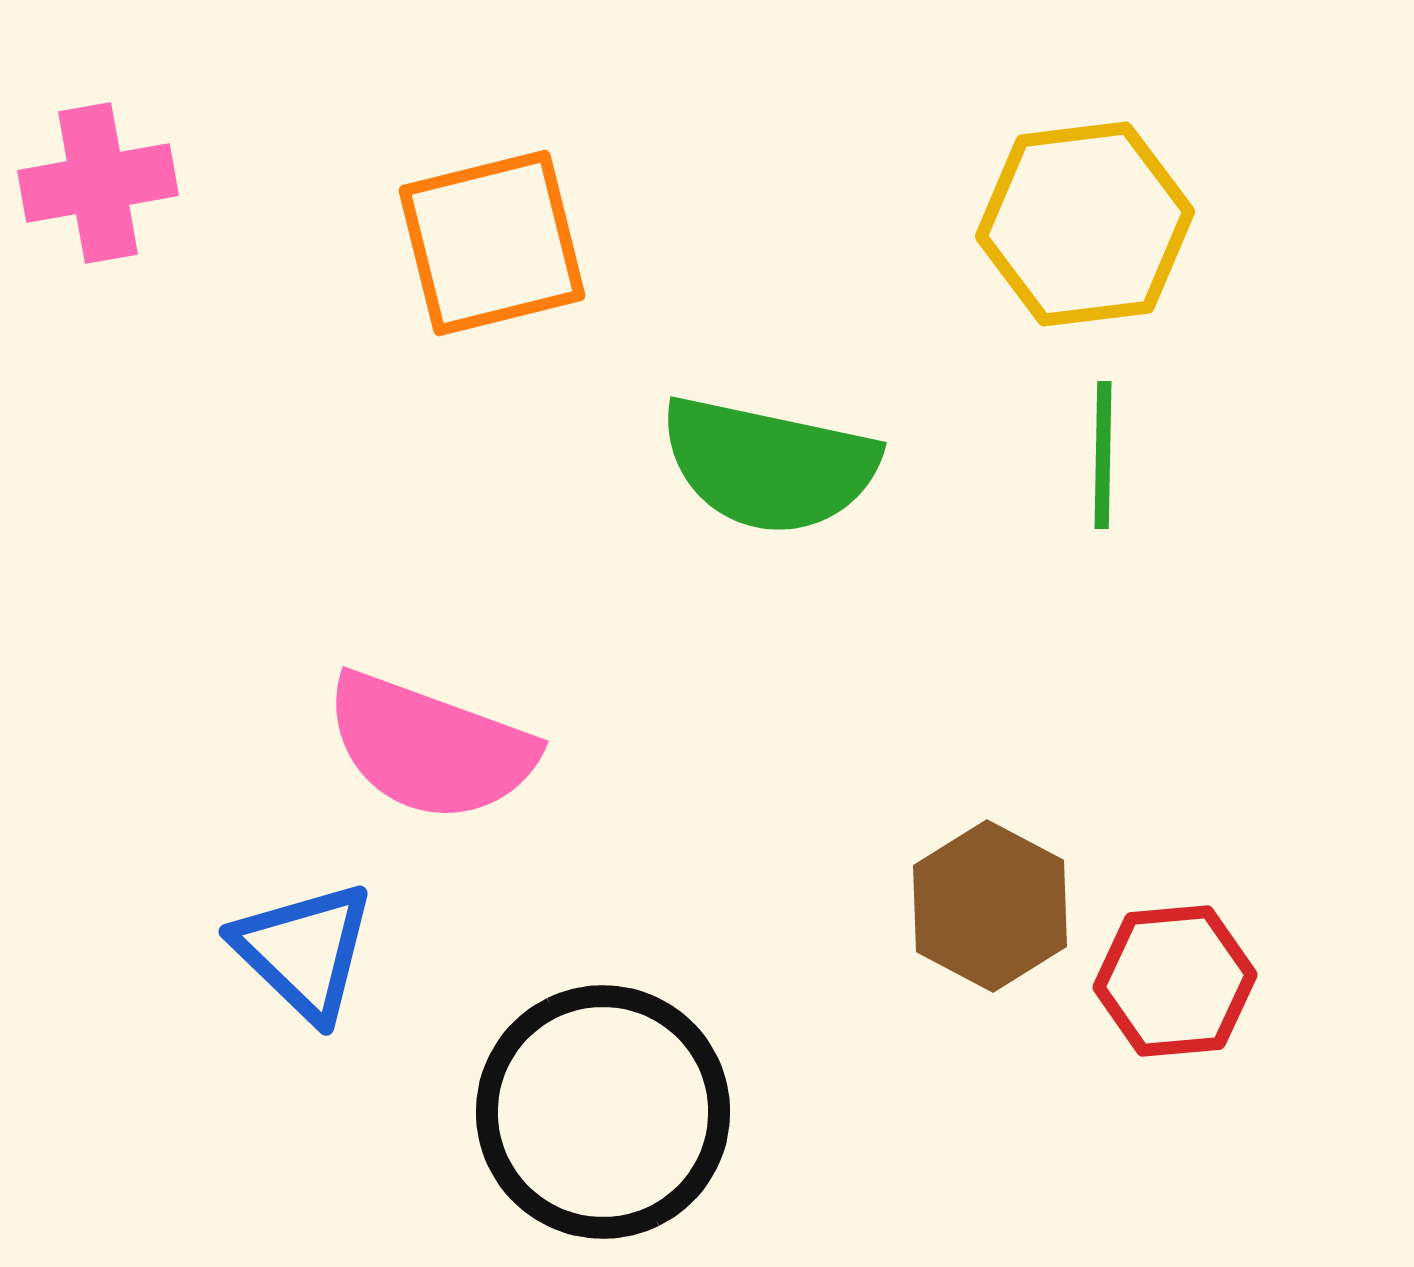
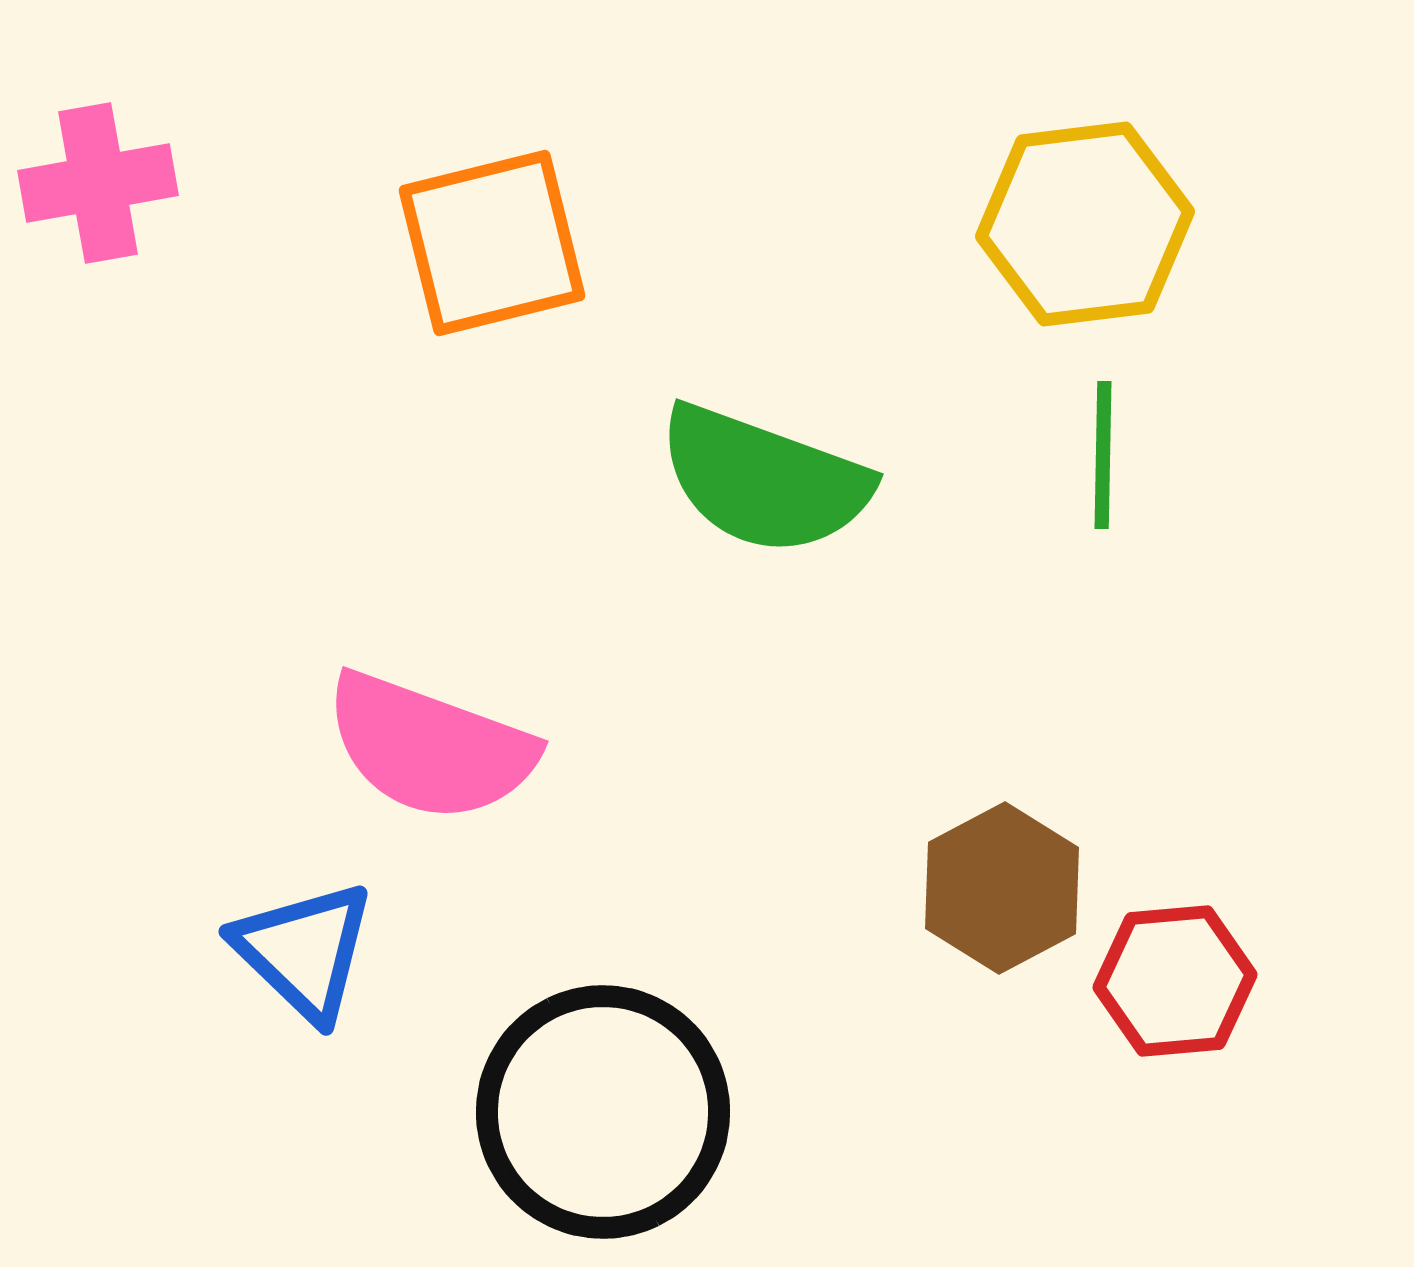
green semicircle: moved 5 px left, 15 px down; rotated 8 degrees clockwise
brown hexagon: moved 12 px right, 18 px up; rotated 4 degrees clockwise
